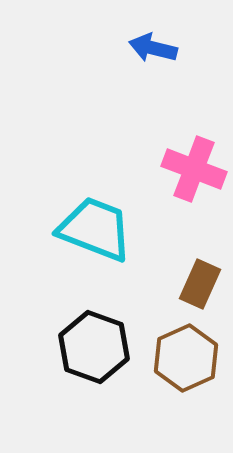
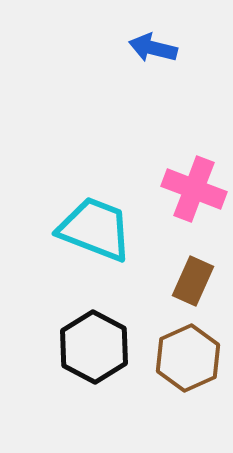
pink cross: moved 20 px down
brown rectangle: moved 7 px left, 3 px up
black hexagon: rotated 8 degrees clockwise
brown hexagon: moved 2 px right
